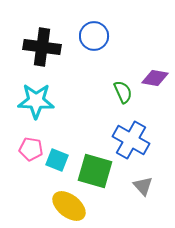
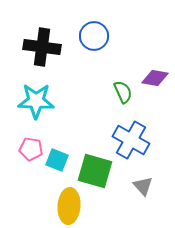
yellow ellipse: rotated 56 degrees clockwise
